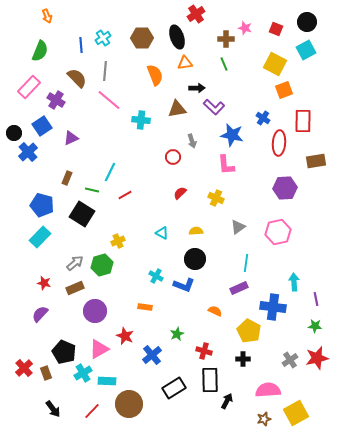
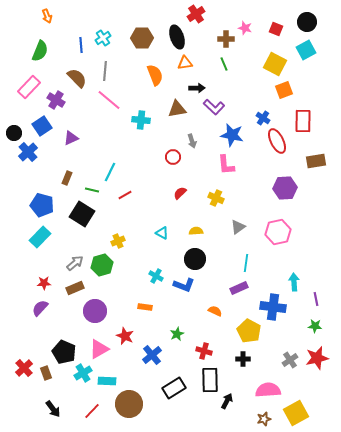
red ellipse at (279, 143): moved 2 px left, 2 px up; rotated 30 degrees counterclockwise
red star at (44, 283): rotated 16 degrees counterclockwise
purple semicircle at (40, 314): moved 6 px up
